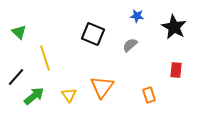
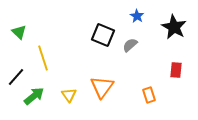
blue star: rotated 24 degrees clockwise
black square: moved 10 px right, 1 px down
yellow line: moved 2 px left
